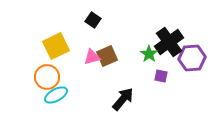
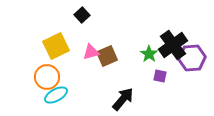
black square: moved 11 px left, 5 px up; rotated 14 degrees clockwise
black cross: moved 4 px right, 3 px down
pink triangle: moved 1 px left, 5 px up
purple square: moved 1 px left
